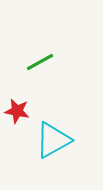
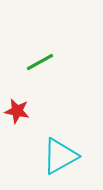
cyan triangle: moved 7 px right, 16 px down
